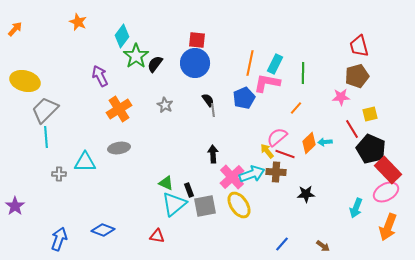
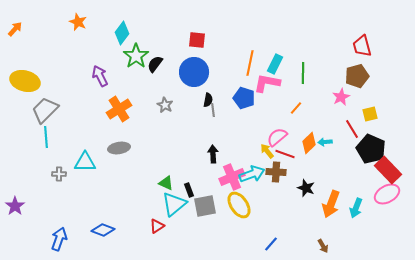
cyan diamond at (122, 36): moved 3 px up
red trapezoid at (359, 46): moved 3 px right
blue circle at (195, 63): moved 1 px left, 9 px down
pink star at (341, 97): rotated 24 degrees counterclockwise
blue pentagon at (244, 98): rotated 30 degrees counterclockwise
black semicircle at (208, 100): rotated 48 degrees clockwise
pink cross at (232, 177): rotated 20 degrees clockwise
pink ellipse at (386, 192): moved 1 px right, 2 px down
black star at (306, 194): moved 6 px up; rotated 24 degrees clockwise
orange arrow at (388, 227): moved 57 px left, 23 px up
red triangle at (157, 236): moved 10 px up; rotated 42 degrees counterclockwise
blue line at (282, 244): moved 11 px left
brown arrow at (323, 246): rotated 24 degrees clockwise
